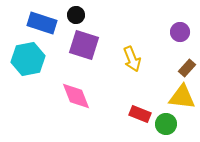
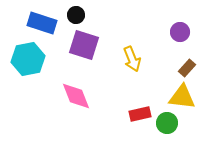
red rectangle: rotated 35 degrees counterclockwise
green circle: moved 1 px right, 1 px up
